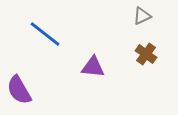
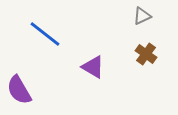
purple triangle: rotated 25 degrees clockwise
